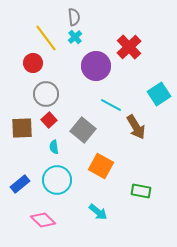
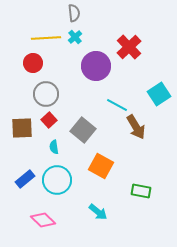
gray semicircle: moved 4 px up
yellow line: rotated 56 degrees counterclockwise
cyan line: moved 6 px right
blue rectangle: moved 5 px right, 5 px up
